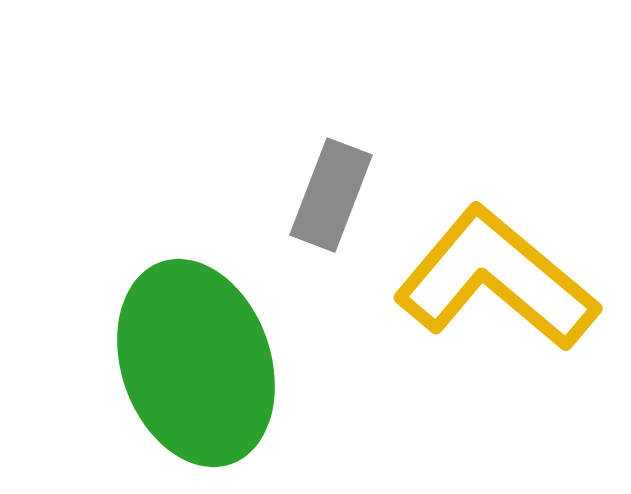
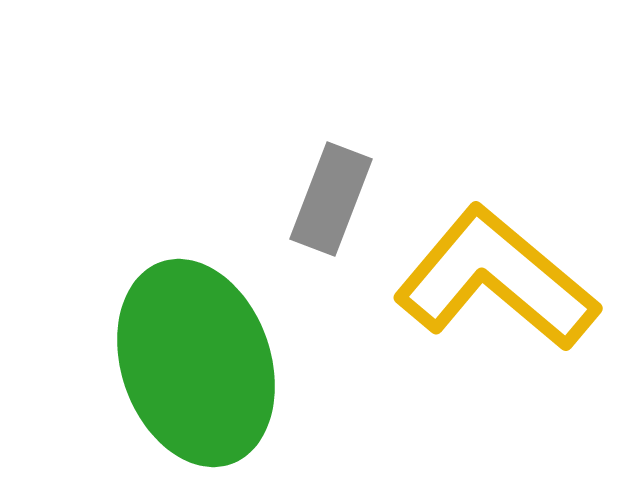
gray rectangle: moved 4 px down
